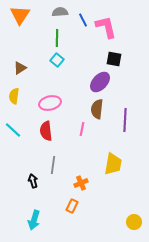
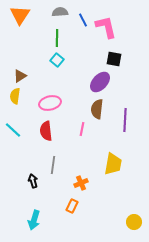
brown triangle: moved 8 px down
yellow semicircle: moved 1 px right
